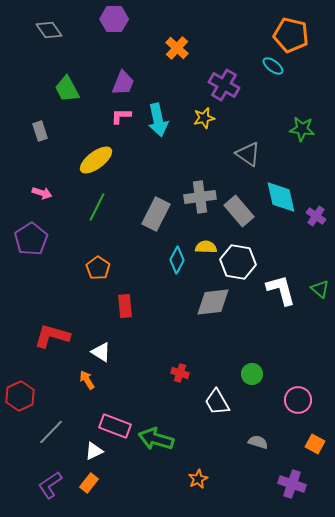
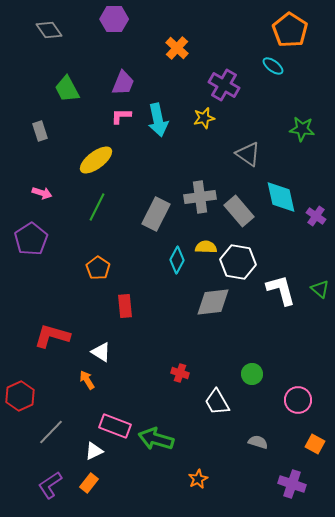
orange pentagon at (291, 35): moved 1 px left, 5 px up; rotated 20 degrees clockwise
